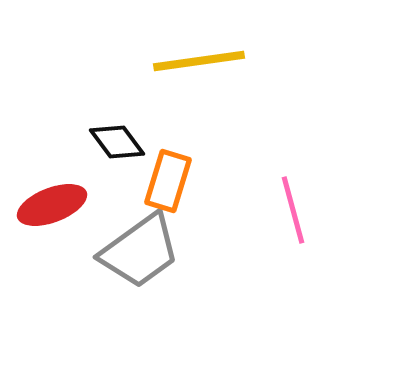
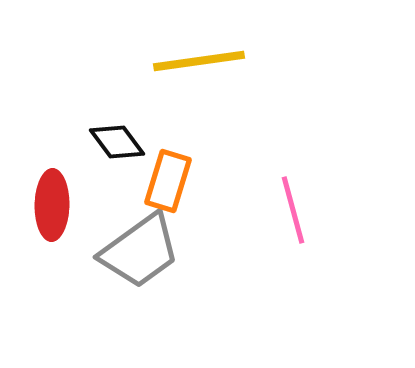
red ellipse: rotated 68 degrees counterclockwise
